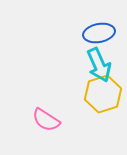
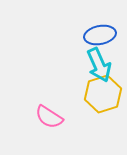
blue ellipse: moved 1 px right, 2 px down
pink semicircle: moved 3 px right, 3 px up
